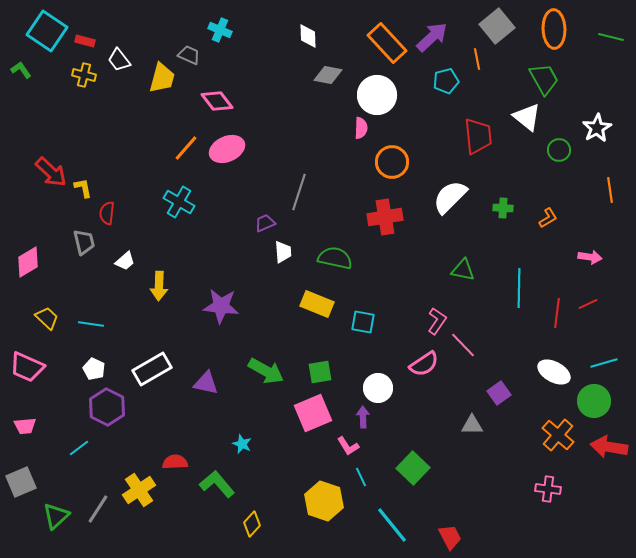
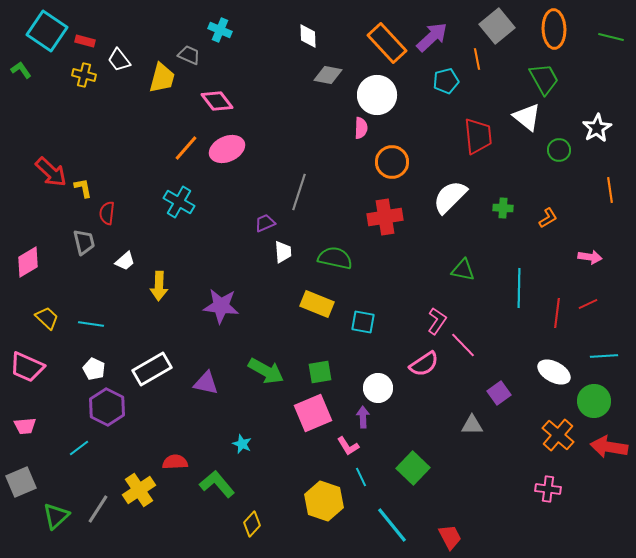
cyan line at (604, 363): moved 7 px up; rotated 12 degrees clockwise
